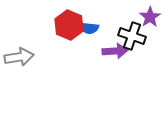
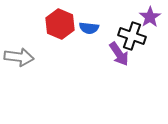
red hexagon: moved 9 px left, 1 px up
purple arrow: moved 4 px right, 3 px down; rotated 60 degrees clockwise
gray arrow: rotated 16 degrees clockwise
